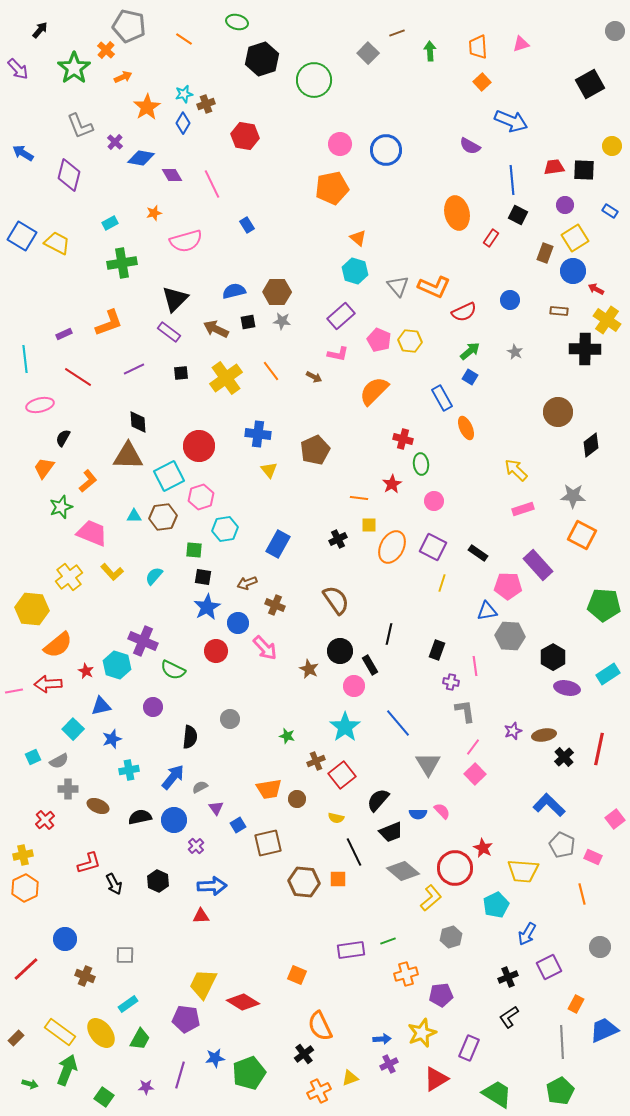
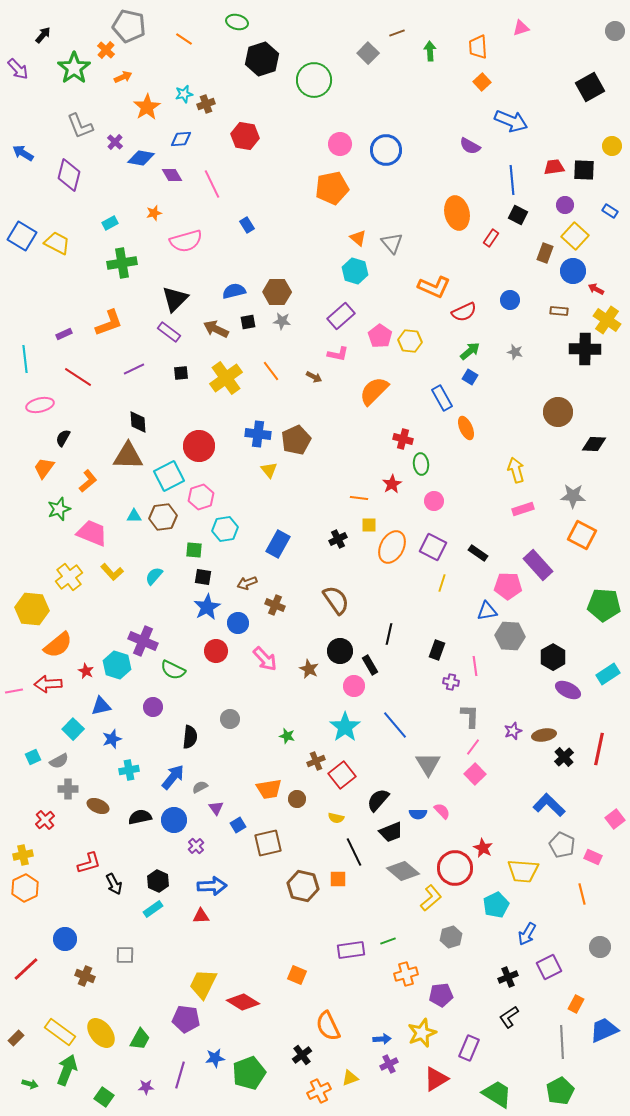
black arrow at (40, 30): moved 3 px right, 5 px down
pink triangle at (521, 44): moved 16 px up
black square at (590, 84): moved 3 px down
blue diamond at (183, 123): moved 2 px left, 16 px down; rotated 55 degrees clockwise
yellow square at (575, 238): moved 2 px up; rotated 16 degrees counterclockwise
gray triangle at (398, 286): moved 6 px left, 43 px up
pink pentagon at (379, 340): moved 1 px right, 4 px up; rotated 10 degrees clockwise
gray star at (515, 352): rotated 14 degrees counterclockwise
black diamond at (591, 445): moved 3 px right, 1 px up; rotated 40 degrees clockwise
brown pentagon at (315, 450): moved 19 px left, 10 px up
yellow arrow at (516, 470): rotated 30 degrees clockwise
green star at (61, 507): moved 2 px left, 2 px down
pink arrow at (265, 648): moved 11 px down
purple ellipse at (567, 688): moved 1 px right, 2 px down; rotated 15 degrees clockwise
gray L-shape at (465, 711): moved 5 px right, 5 px down; rotated 10 degrees clockwise
blue line at (398, 723): moved 3 px left, 2 px down
brown hexagon at (304, 882): moved 1 px left, 4 px down; rotated 8 degrees clockwise
cyan rectangle at (128, 1004): moved 25 px right, 95 px up
orange semicircle at (320, 1026): moved 8 px right
black cross at (304, 1054): moved 2 px left, 1 px down
